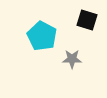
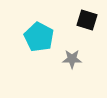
cyan pentagon: moved 3 px left, 1 px down
